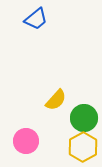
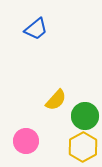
blue trapezoid: moved 10 px down
green circle: moved 1 px right, 2 px up
